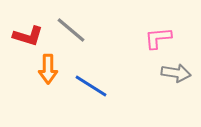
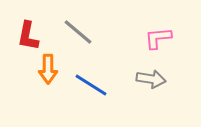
gray line: moved 7 px right, 2 px down
red L-shape: rotated 84 degrees clockwise
gray arrow: moved 25 px left, 6 px down
blue line: moved 1 px up
